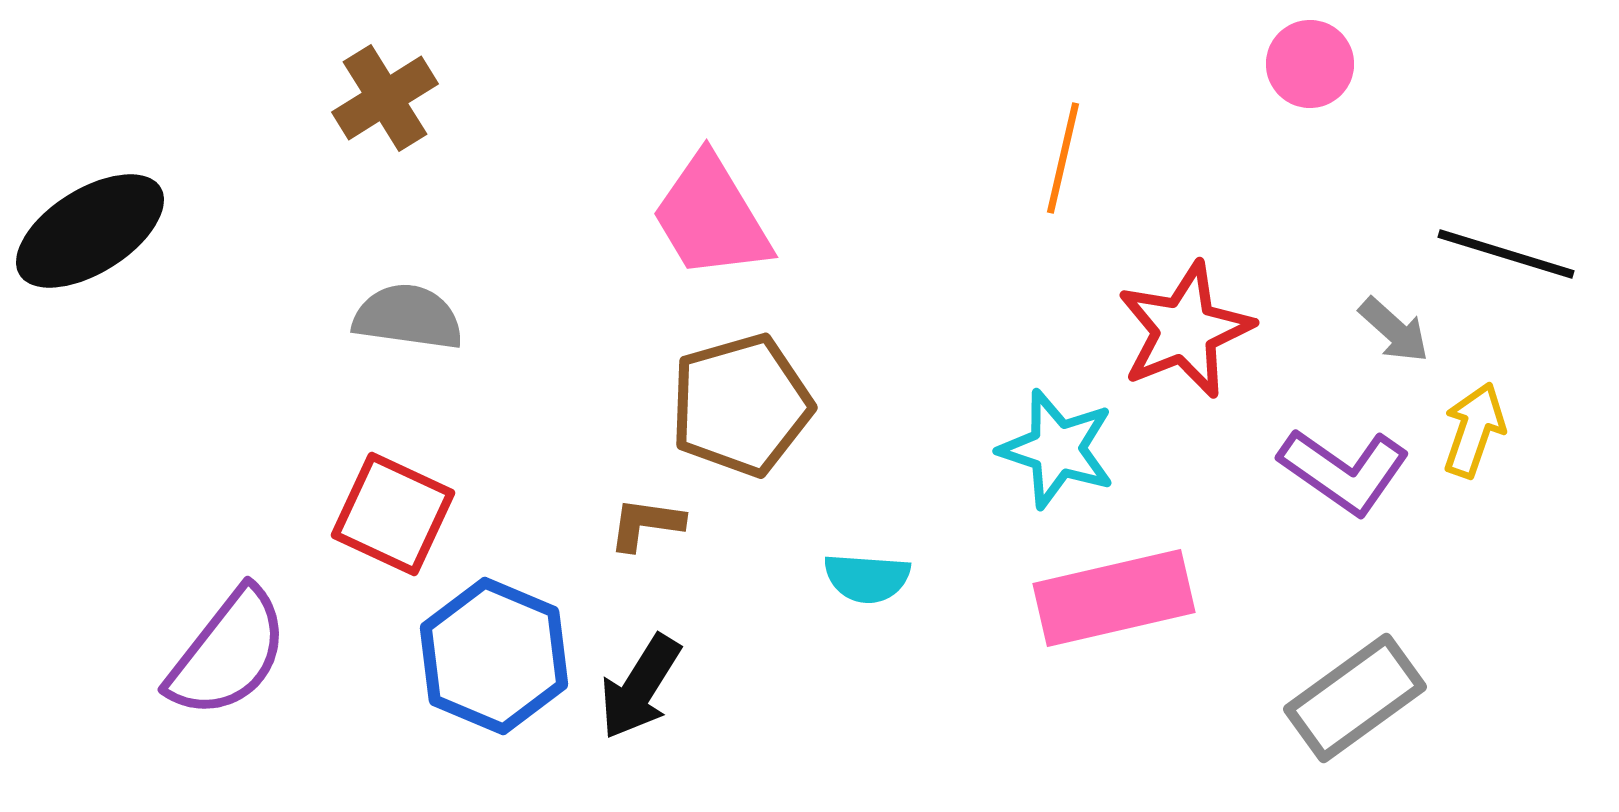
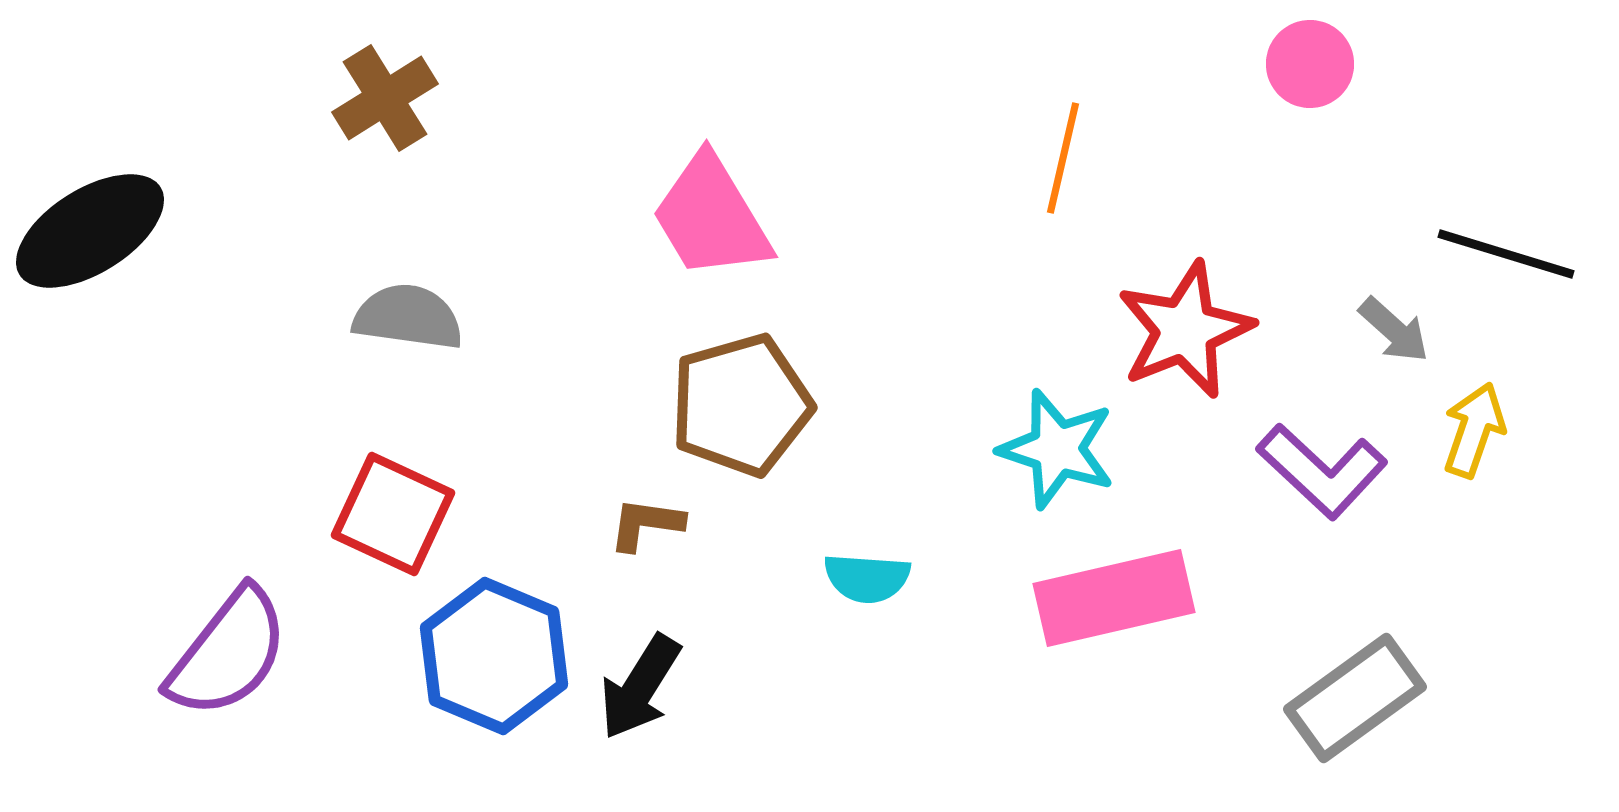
purple L-shape: moved 22 px left; rotated 8 degrees clockwise
